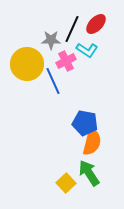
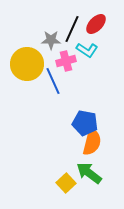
pink cross: rotated 12 degrees clockwise
green arrow: rotated 20 degrees counterclockwise
